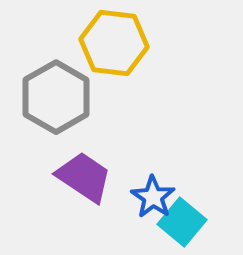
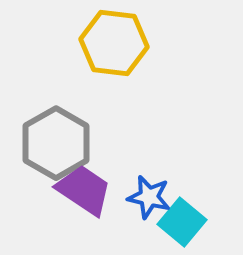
gray hexagon: moved 46 px down
purple trapezoid: moved 13 px down
blue star: moved 4 px left; rotated 21 degrees counterclockwise
